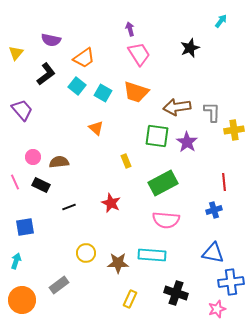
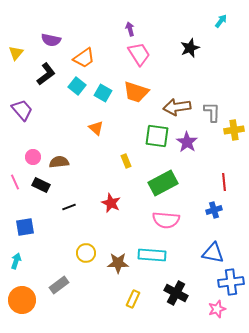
black cross at (176, 293): rotated 10 degrees clockwise
yellow rectangle at (130, 299): moved 3 px right
